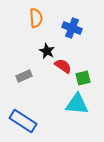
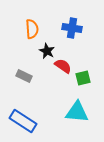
orange semicircle: moved 4 px left, 11 px down
blue cross: rotated 12 degrees counterclockwise
gray rectangle: rotated 49 degrees clockwise
cyan triangle: moved 8 px down
